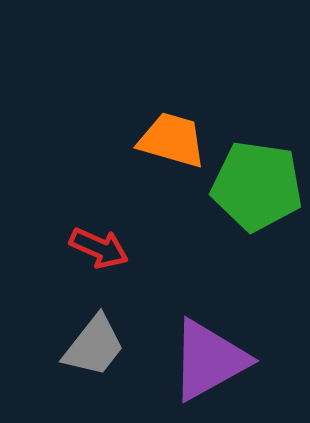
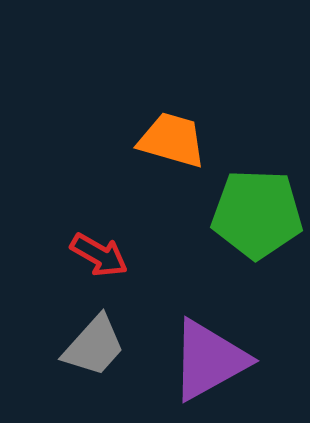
green pentagon: moved 28 px down; rotated 6 degrees counterclockwise
red arrow: moved 7 px down; rotated 6 degrees clockwise
gray trapezoid: rotated 4 degrees clockwise
